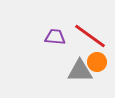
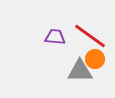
orange circle: moved 2 px left, 3 px up
